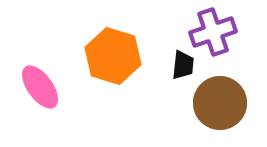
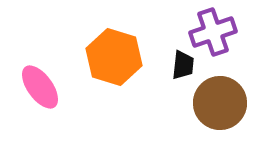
orange hexagon: moved 1 px right, 1 px down
